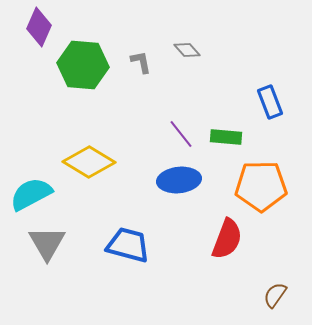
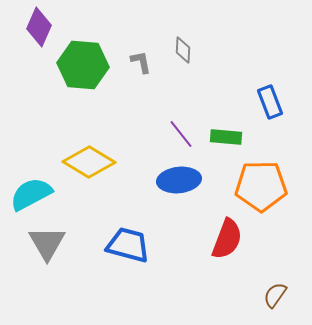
gray diamond: moved 4 px left; rotated 44 degrees clockwise
